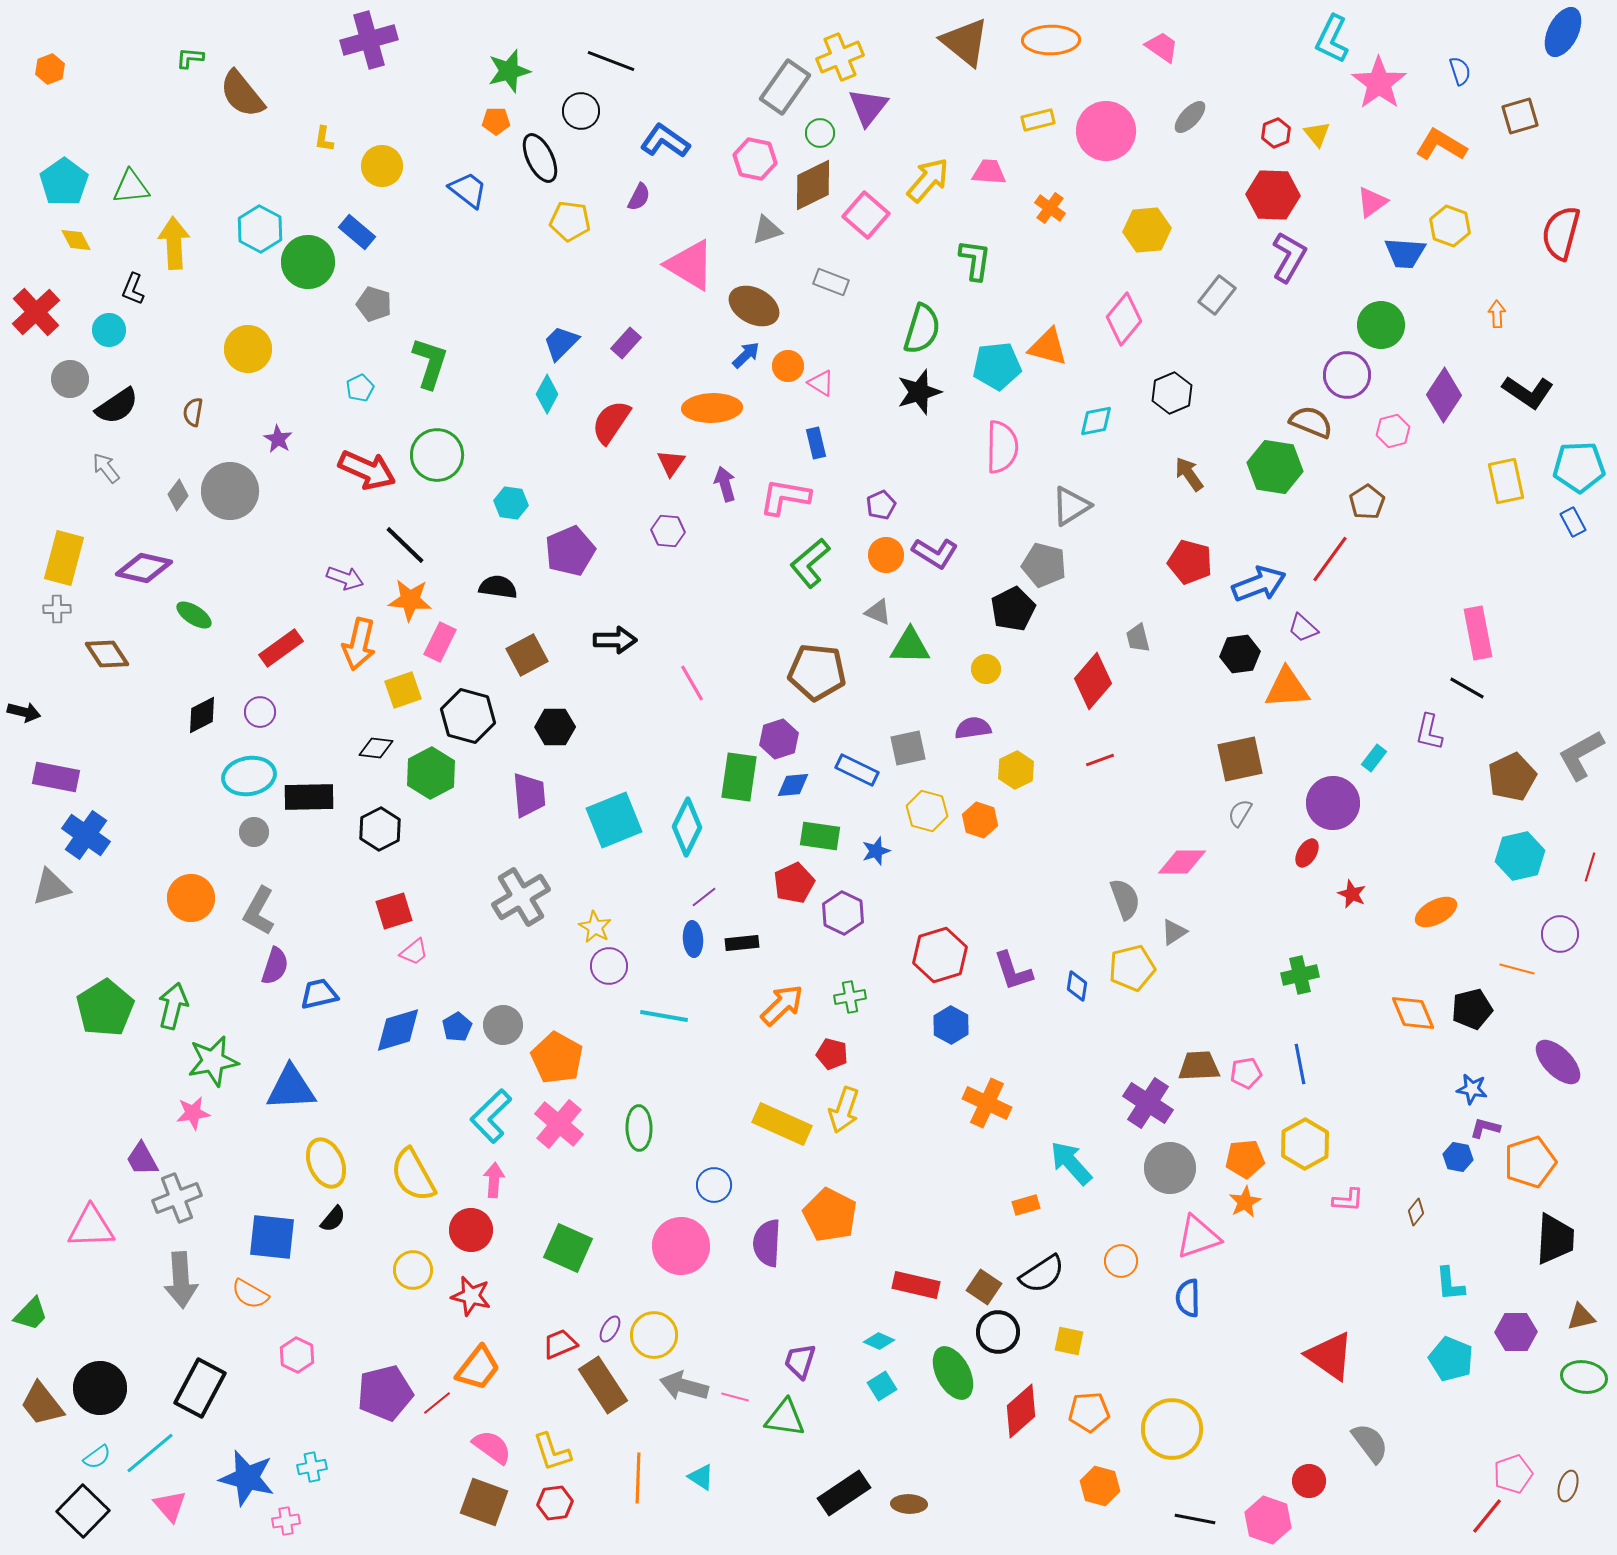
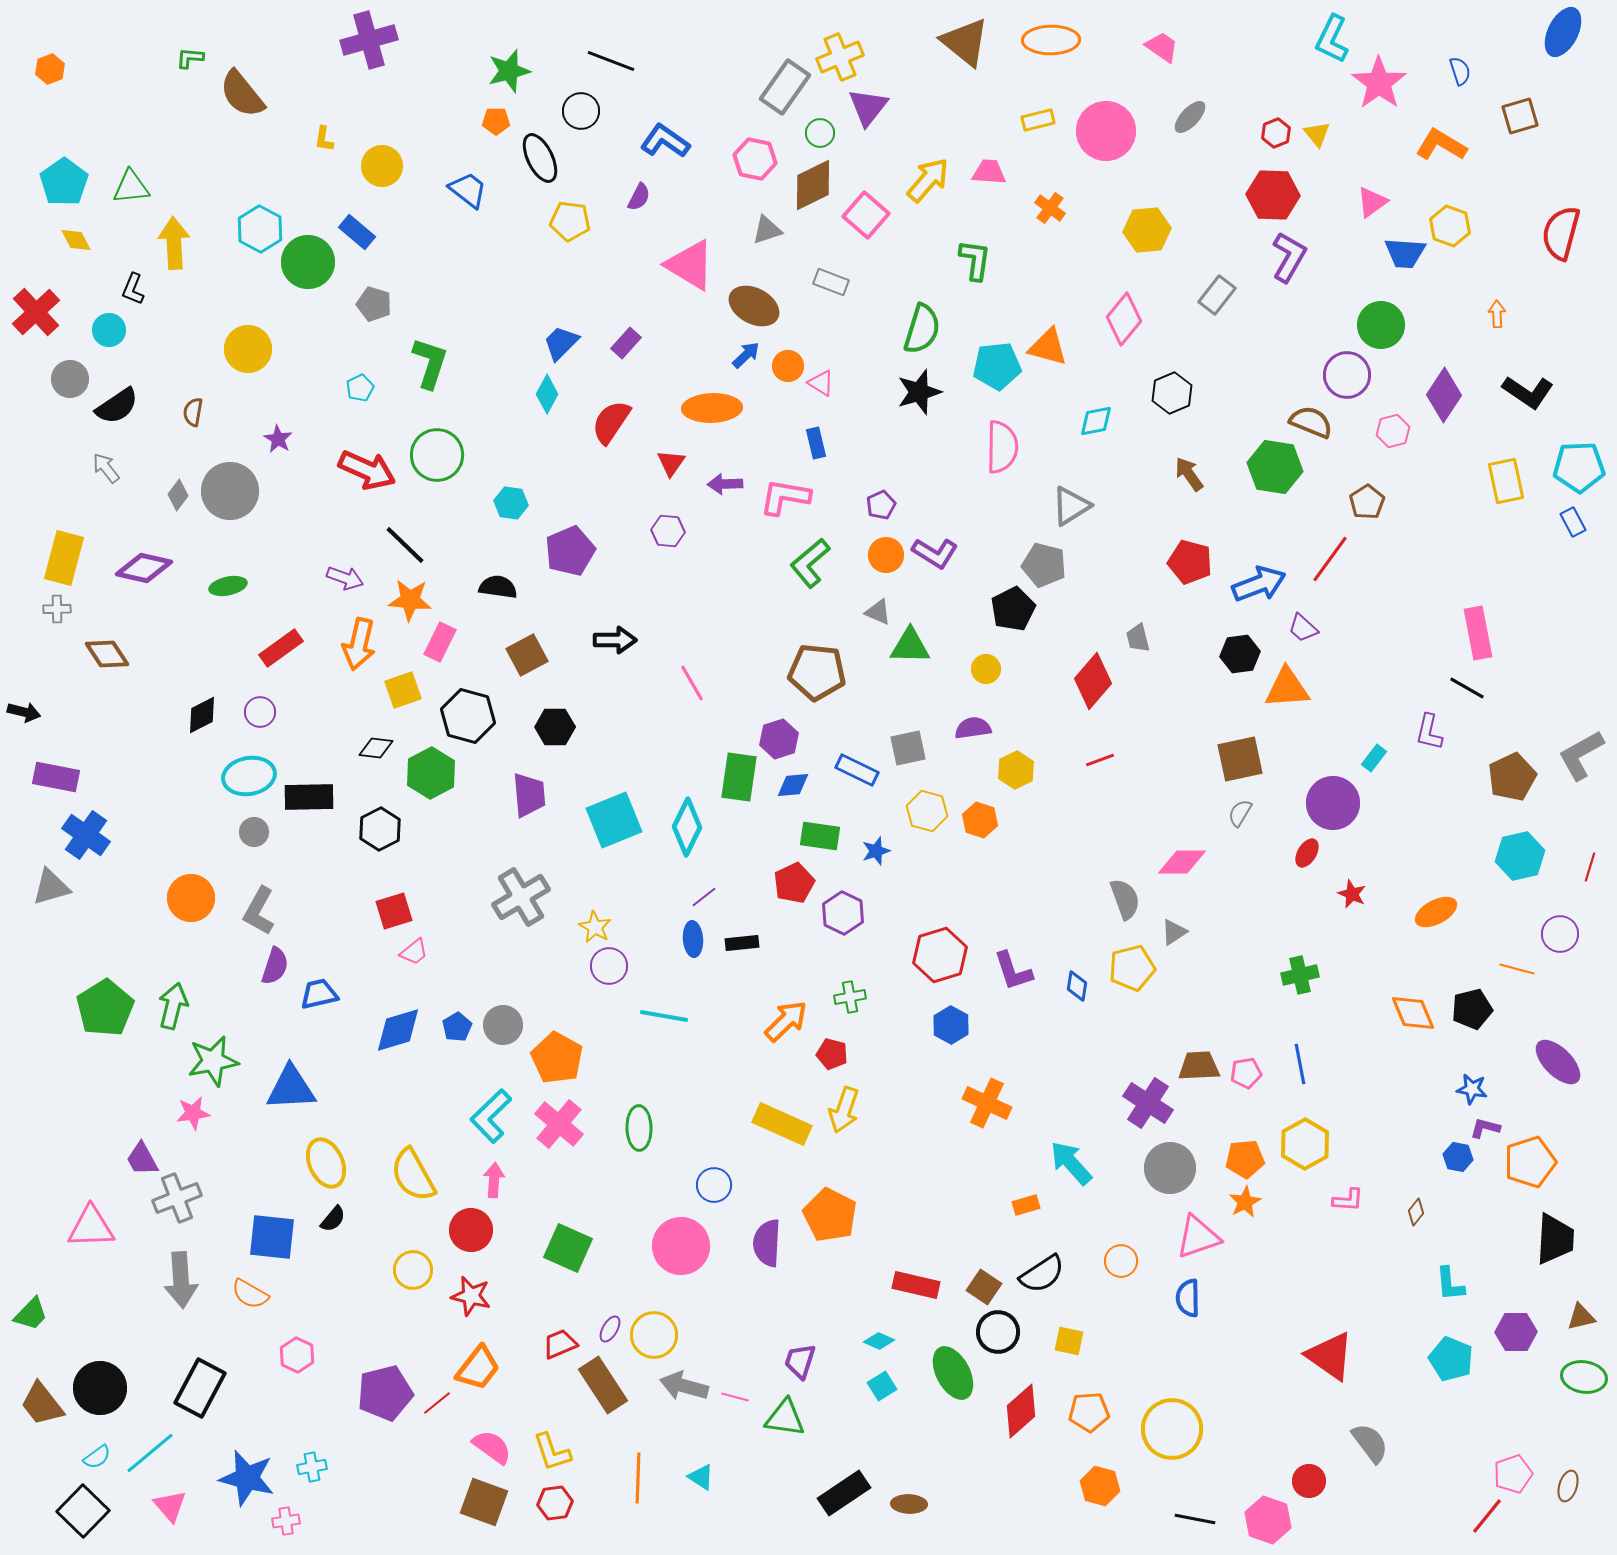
purple arrow at (725, 484): rotated 76 degrees counterclockwise
green ellipse at (194, 615): moved 34 px right, 29 px up; rotated 45 degrees counterclockwise
orange arrow at (782, 1005): moved 4 px right, 16 px down
